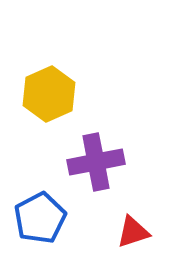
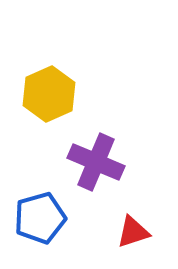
purple cross: rotated 34 degrees clockwise
blue pentagon: rotated 12 degrees clockwise
